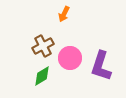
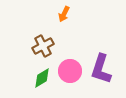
pink circle: moved 13 px down
purple L-shape: moved 3 px down
green diamond: moved 2 px down
